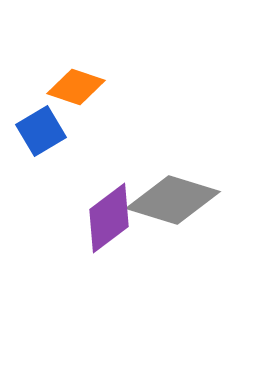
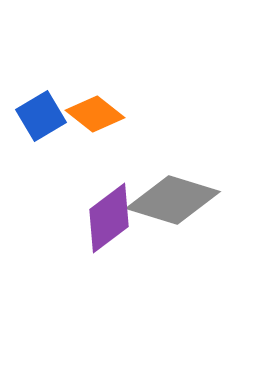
orange diamond: moved 19 px right, 27 px down; rotated 20 degrees clockwise
blue square: moved 15 px up
